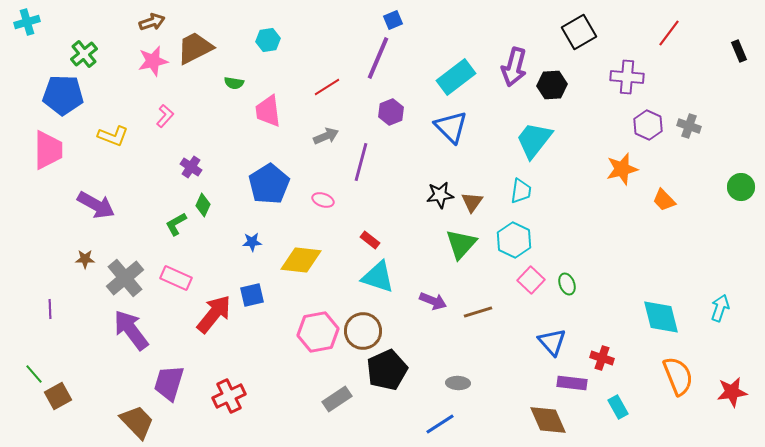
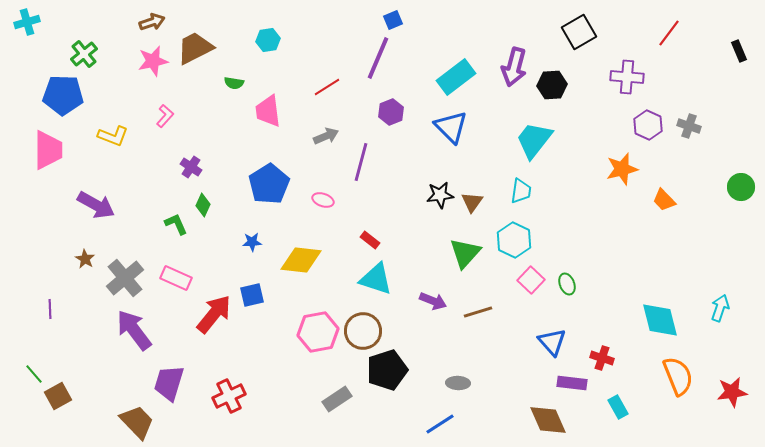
green L-shape at (176, 224): rotated 95 degrees clockwise
green triangle at (461, 244): moved 4 px right, 9 px down
brown star at (85, 259): rotated 30 degrees clockwise
cyan triangle at (378, 277): moved 2 px left, 2 px down
cyan diamond at (661, 317): moved 1 px left, 3 px down
purple arrow at (131, 330): moved 3 px right
black pentagon at (387, 370): rotated 6 degrees clockwise
